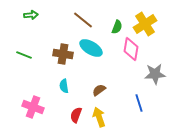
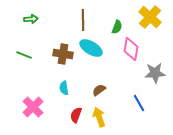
green arrow: moved 4 px down
brown line: rotated 50 degrees clockwise
yellow cross: moved 5 px right, 7 px up; rotated 15 degrees counterclockwise
gray star: moved 1 px up
cyan semicircle: moved 2 px down
blue line: rotated 12 degrees counterclockwise
pink cross: rotated 25 degrees clockwise
